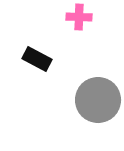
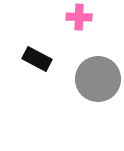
gray circle: moved 21 px up
